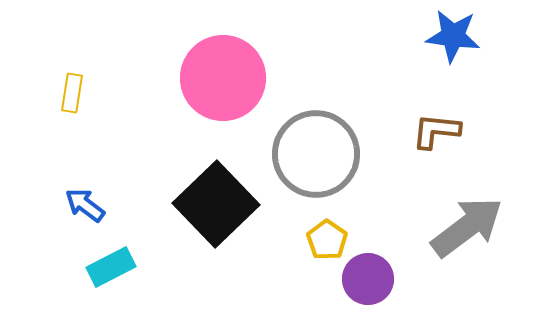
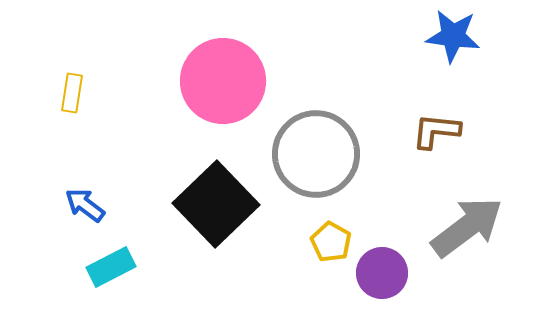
pink circle: moved 3 px down
yellow pentagon: moved 4 px right, 2 px down; rotated 6 degrees counterclockwise
purple circle: moved 14 px right, 6 px up
